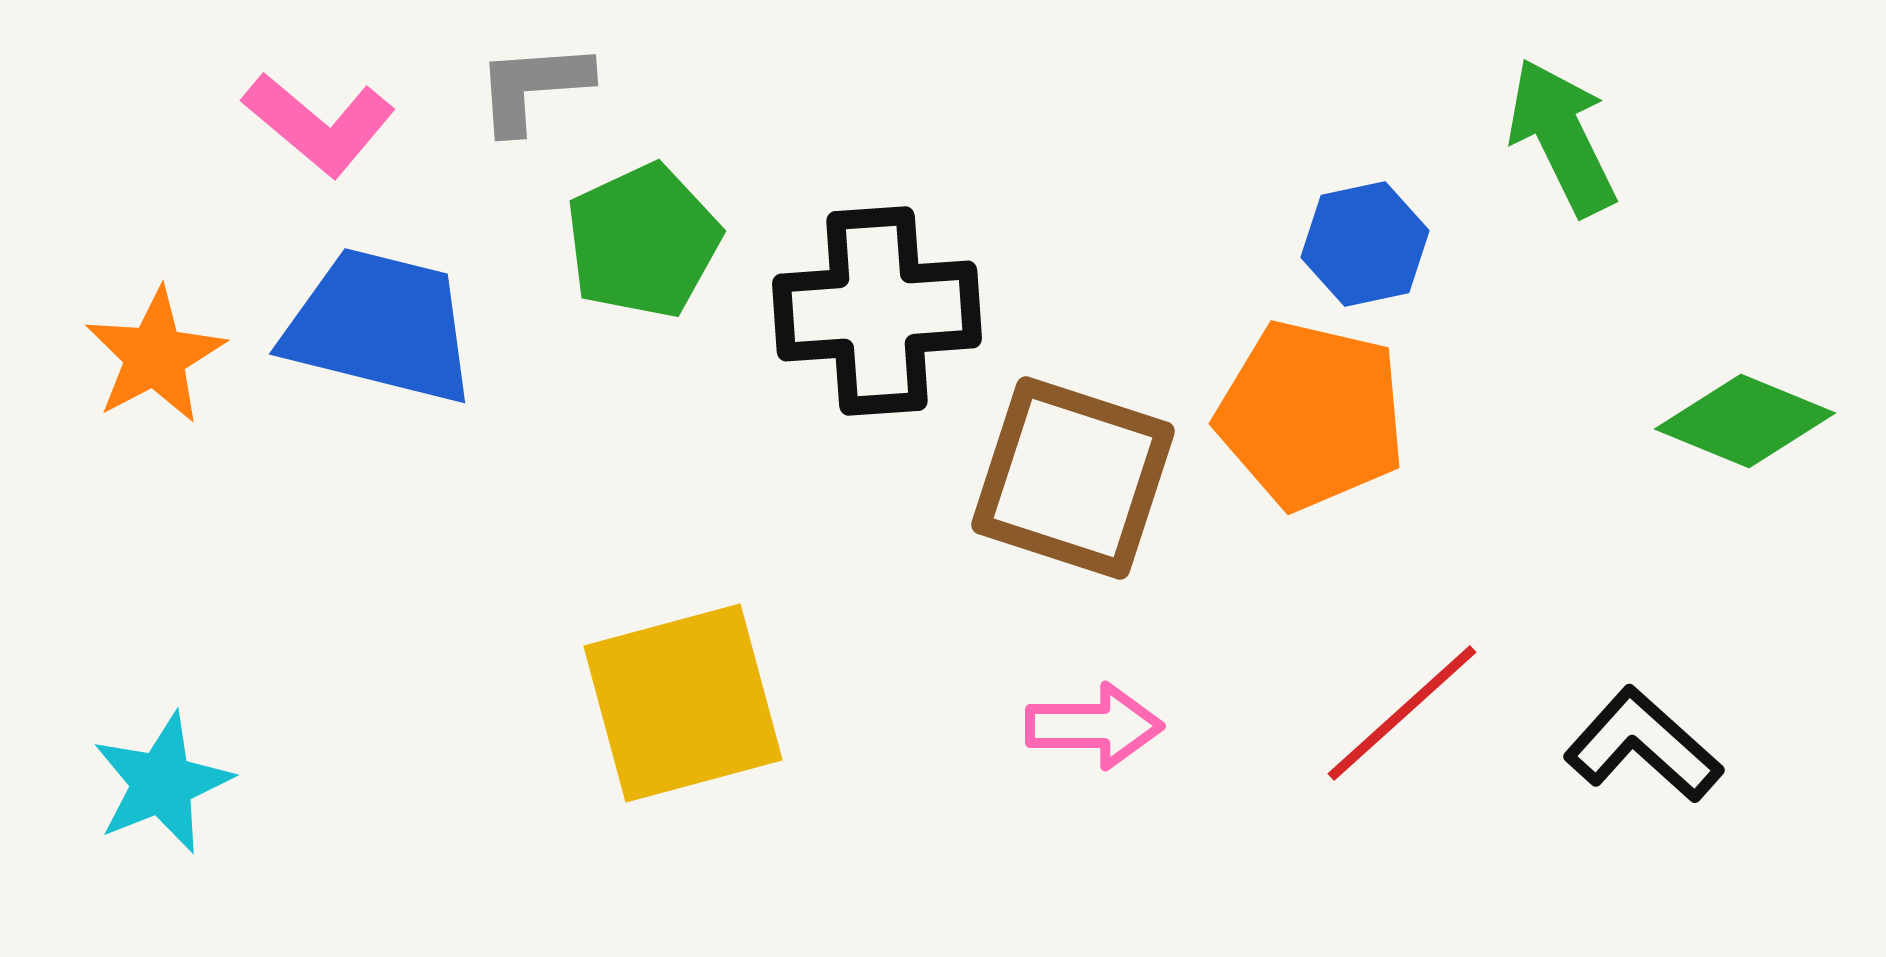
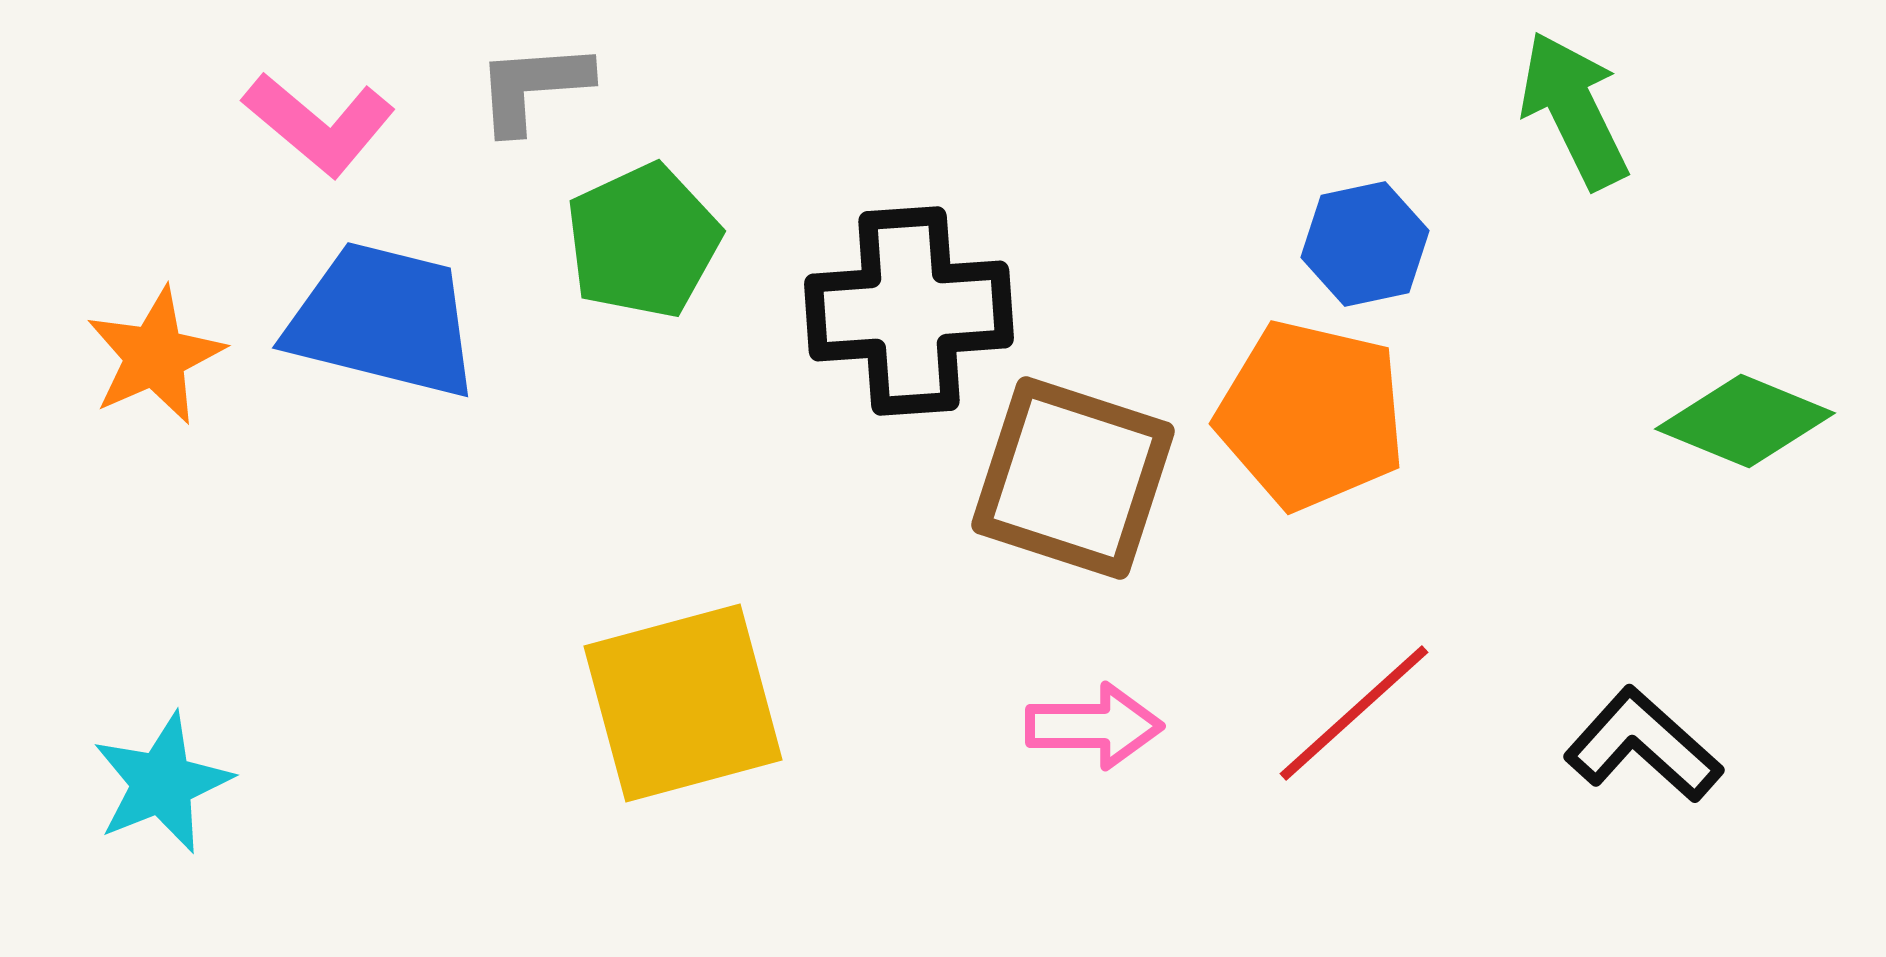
green arrow: moved 12 px right, 27 px up
black cross: moved 32 px right
blue trapezoid: moved 3 px right, 6 px up
orange star: rotated 4 degrees clockwise
red line: moved 48 px left
